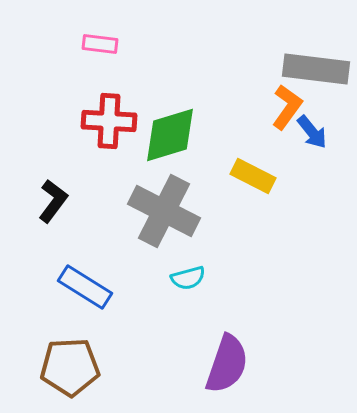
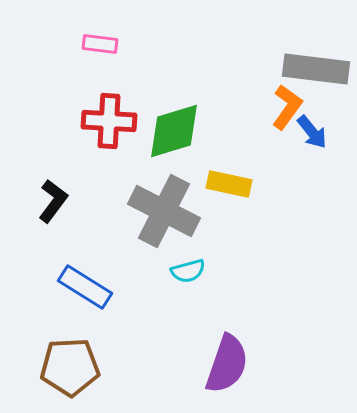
green diamond: moved 4 px right, 4 px up
yellow rectangle: moved 24 px left, 8 px down; rotated 15 degrees counterclockwise
cyan semicircle: moved 7 px up
